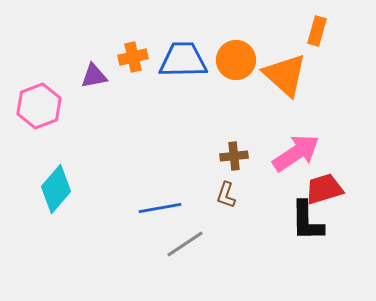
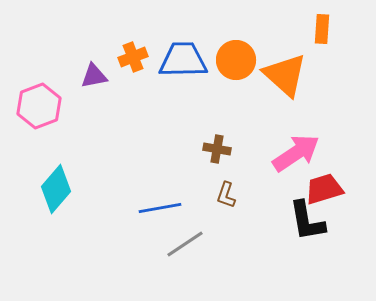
orange rectangle: moved 5 px right, 2 px up; rotated 12 degrees counterclockwise
orange cross: rotated 8 degrees counterclockwise
brown cross: moved 17 px left, 7 px up; rotated 16 degrees clockwise
black L-shape: rotated 9 degrees counterclockwise
